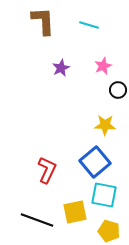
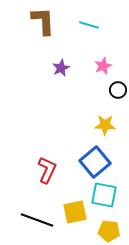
yellow pentagon: rotated 10 degrees counterclockwise
